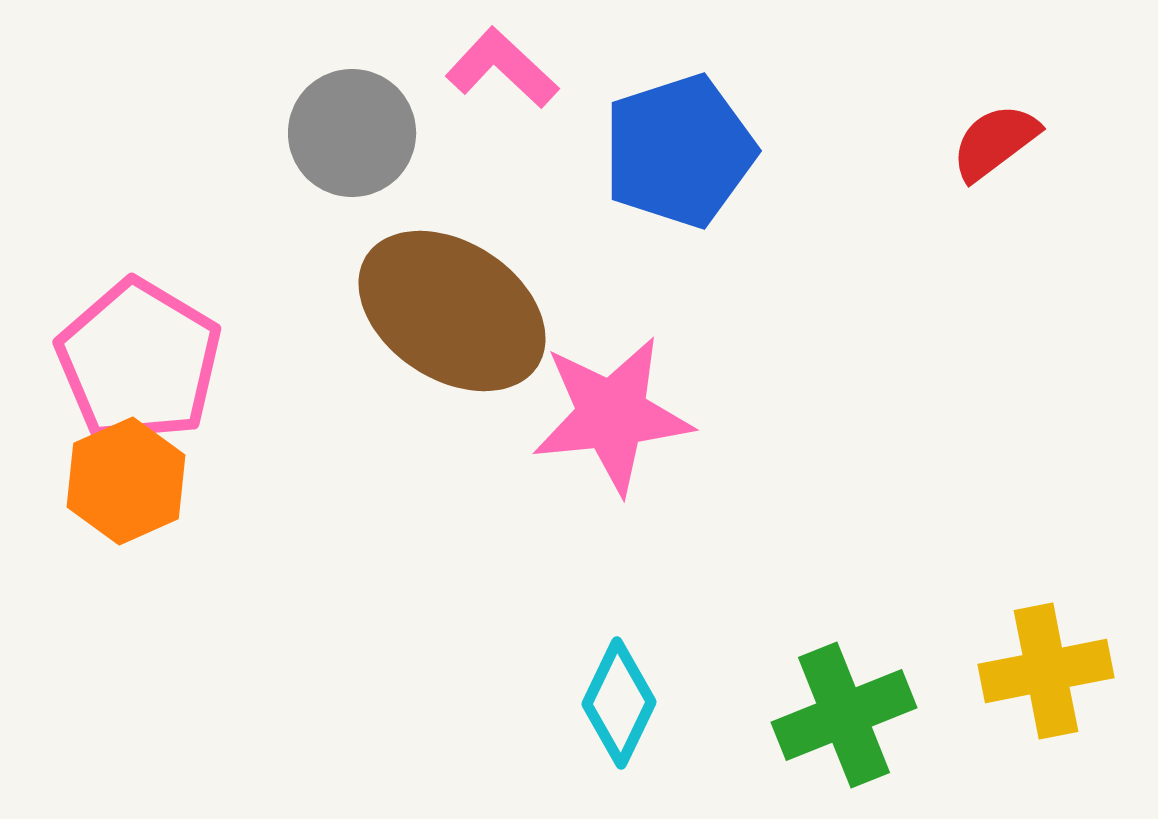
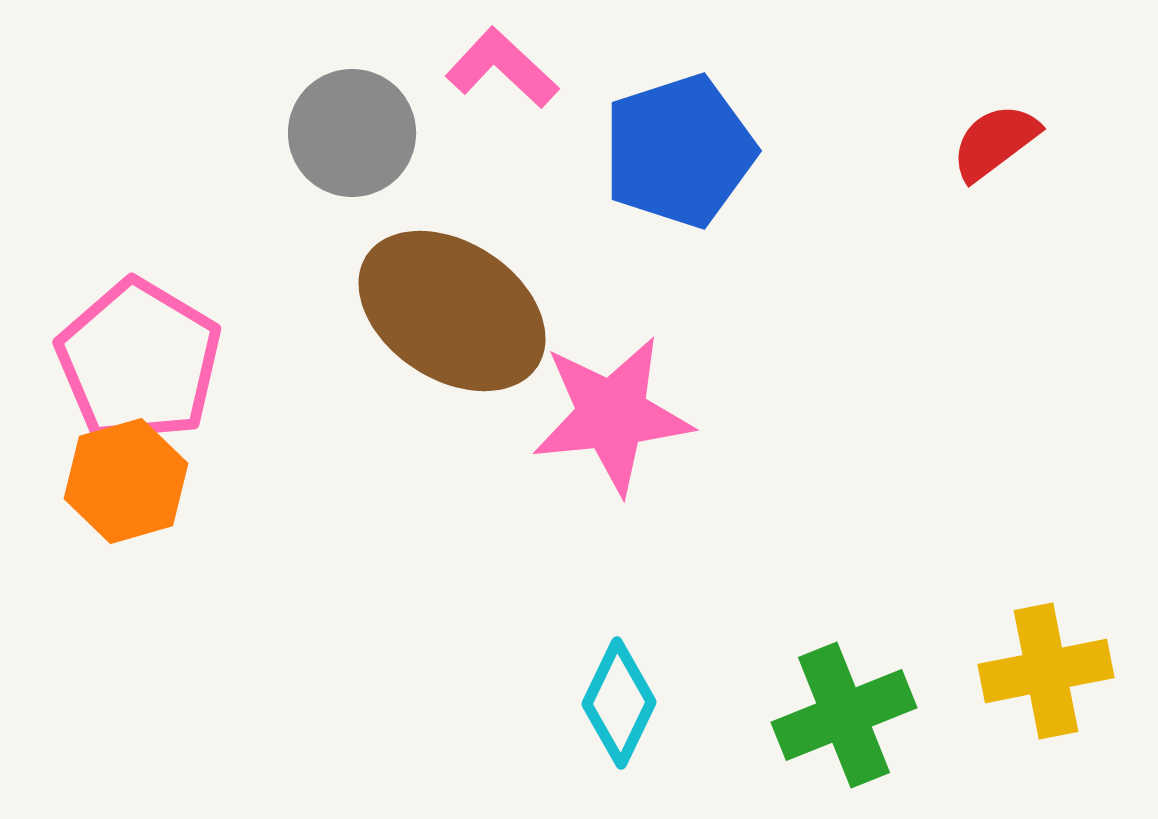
orange hexagon: rotated 8 degrees clockwise
